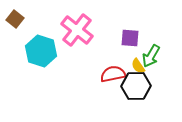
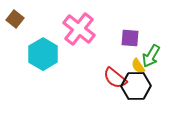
pink cross: moved 2 px right, 1 px up
cyan hexagon: moved 2 px right, 3 px down; rotated 12 degrees clockwise
red semicircle: moved 2 px right, 4 px down; rotated 130 degrees counterclockwise
